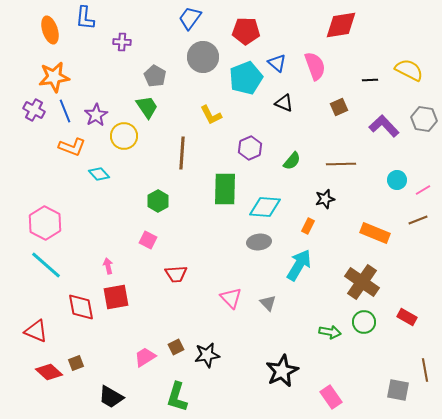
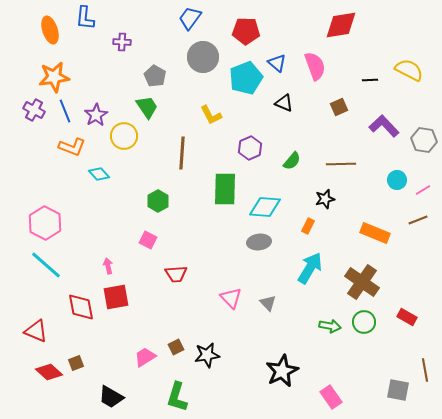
gray hexagon at (424, 119): moved 21 px down
cyan arrow at (299, 265): moved 11 px right, 3 px down
green arrow at (330, 332): moved 6 px up
